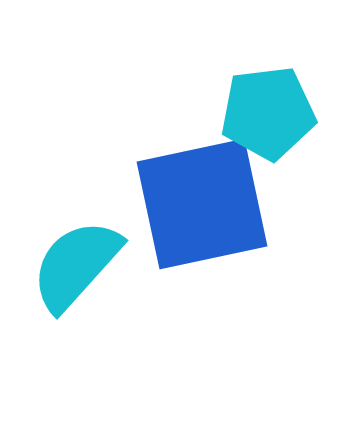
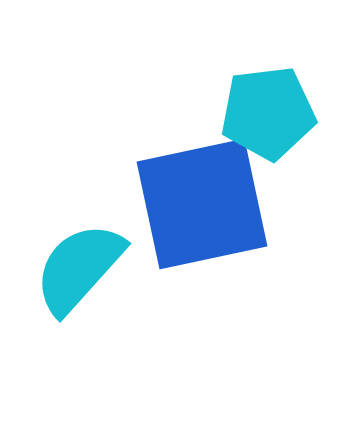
cyan semicircle: moved 3 px right, 3 px down
